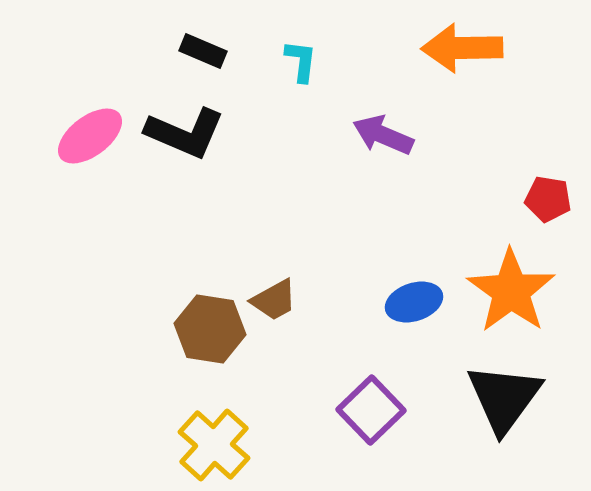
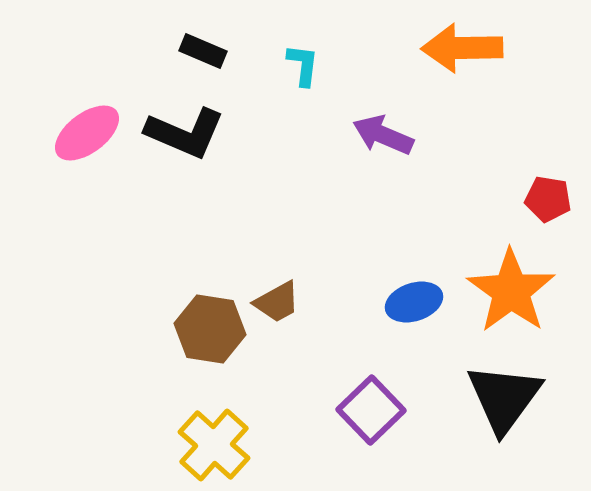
cyan L-shape: moved 2 px right, 4 px down
pink ellipse: moved 3 px left, 3 px up
brown trapezoid: moved 3 px right, 2 px down
